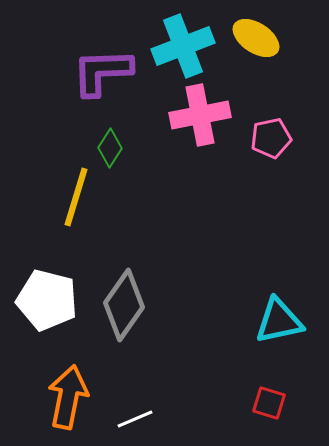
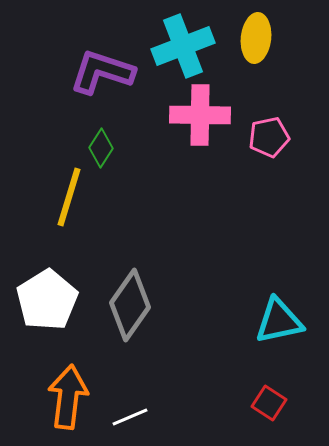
yellow ellipse: rotated 63 degrees clockwise
purple L-shape: rotated 20 degrees clockwise
pink cross: rotated 12 degrees clockwise
pink pentagon: moved 2 px left, 1 px up
green diamond: moved 9 px left
yellow line: moved 7 px left
white pentagon: rotated 26 degrees clockwise
gray diamond: moved 6 px right
orange arrow: rotated 4 degrees counterclockwise
red square: rotated 16 degrees clockwise
white line: moved 5 px left, 2 px up
